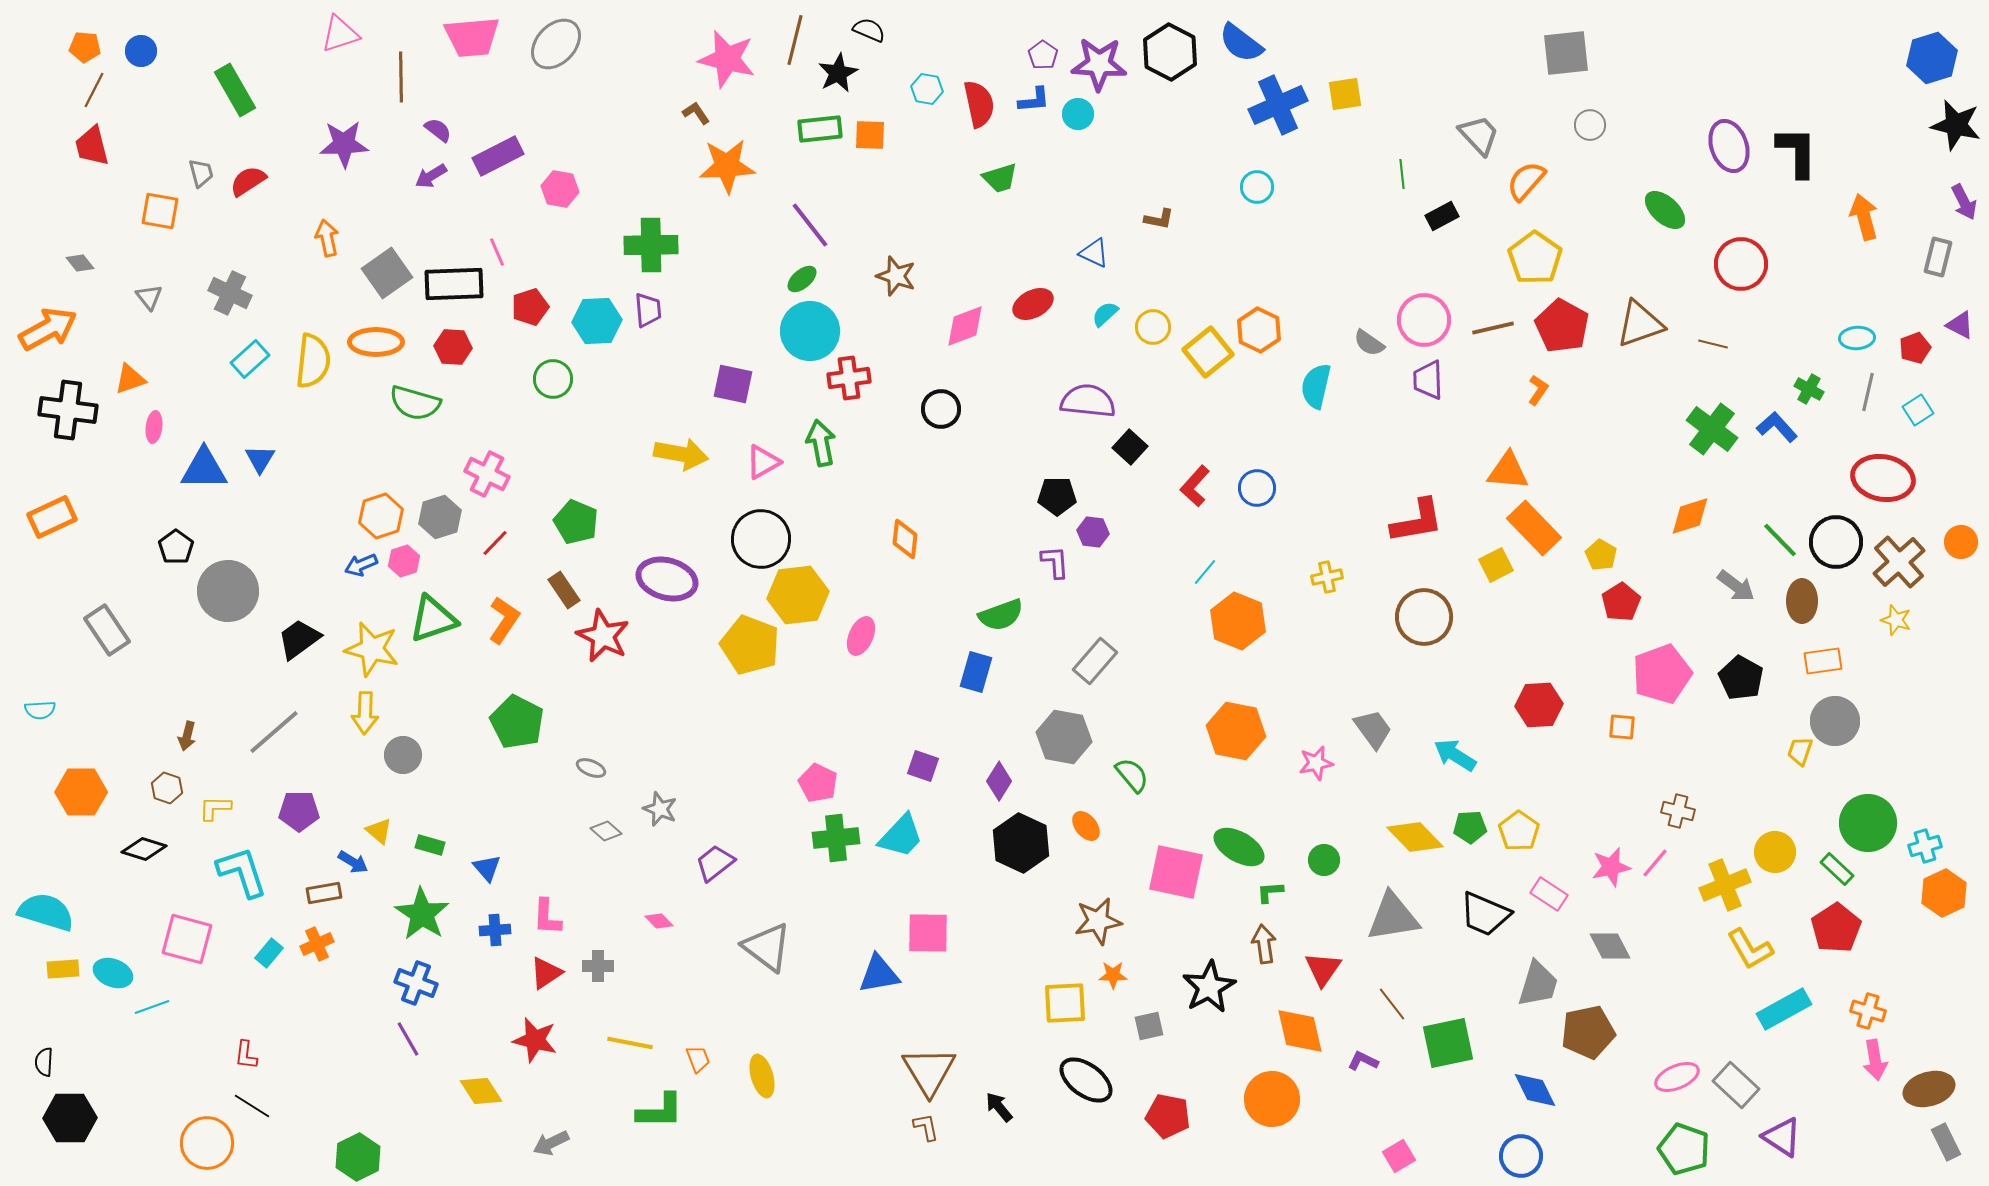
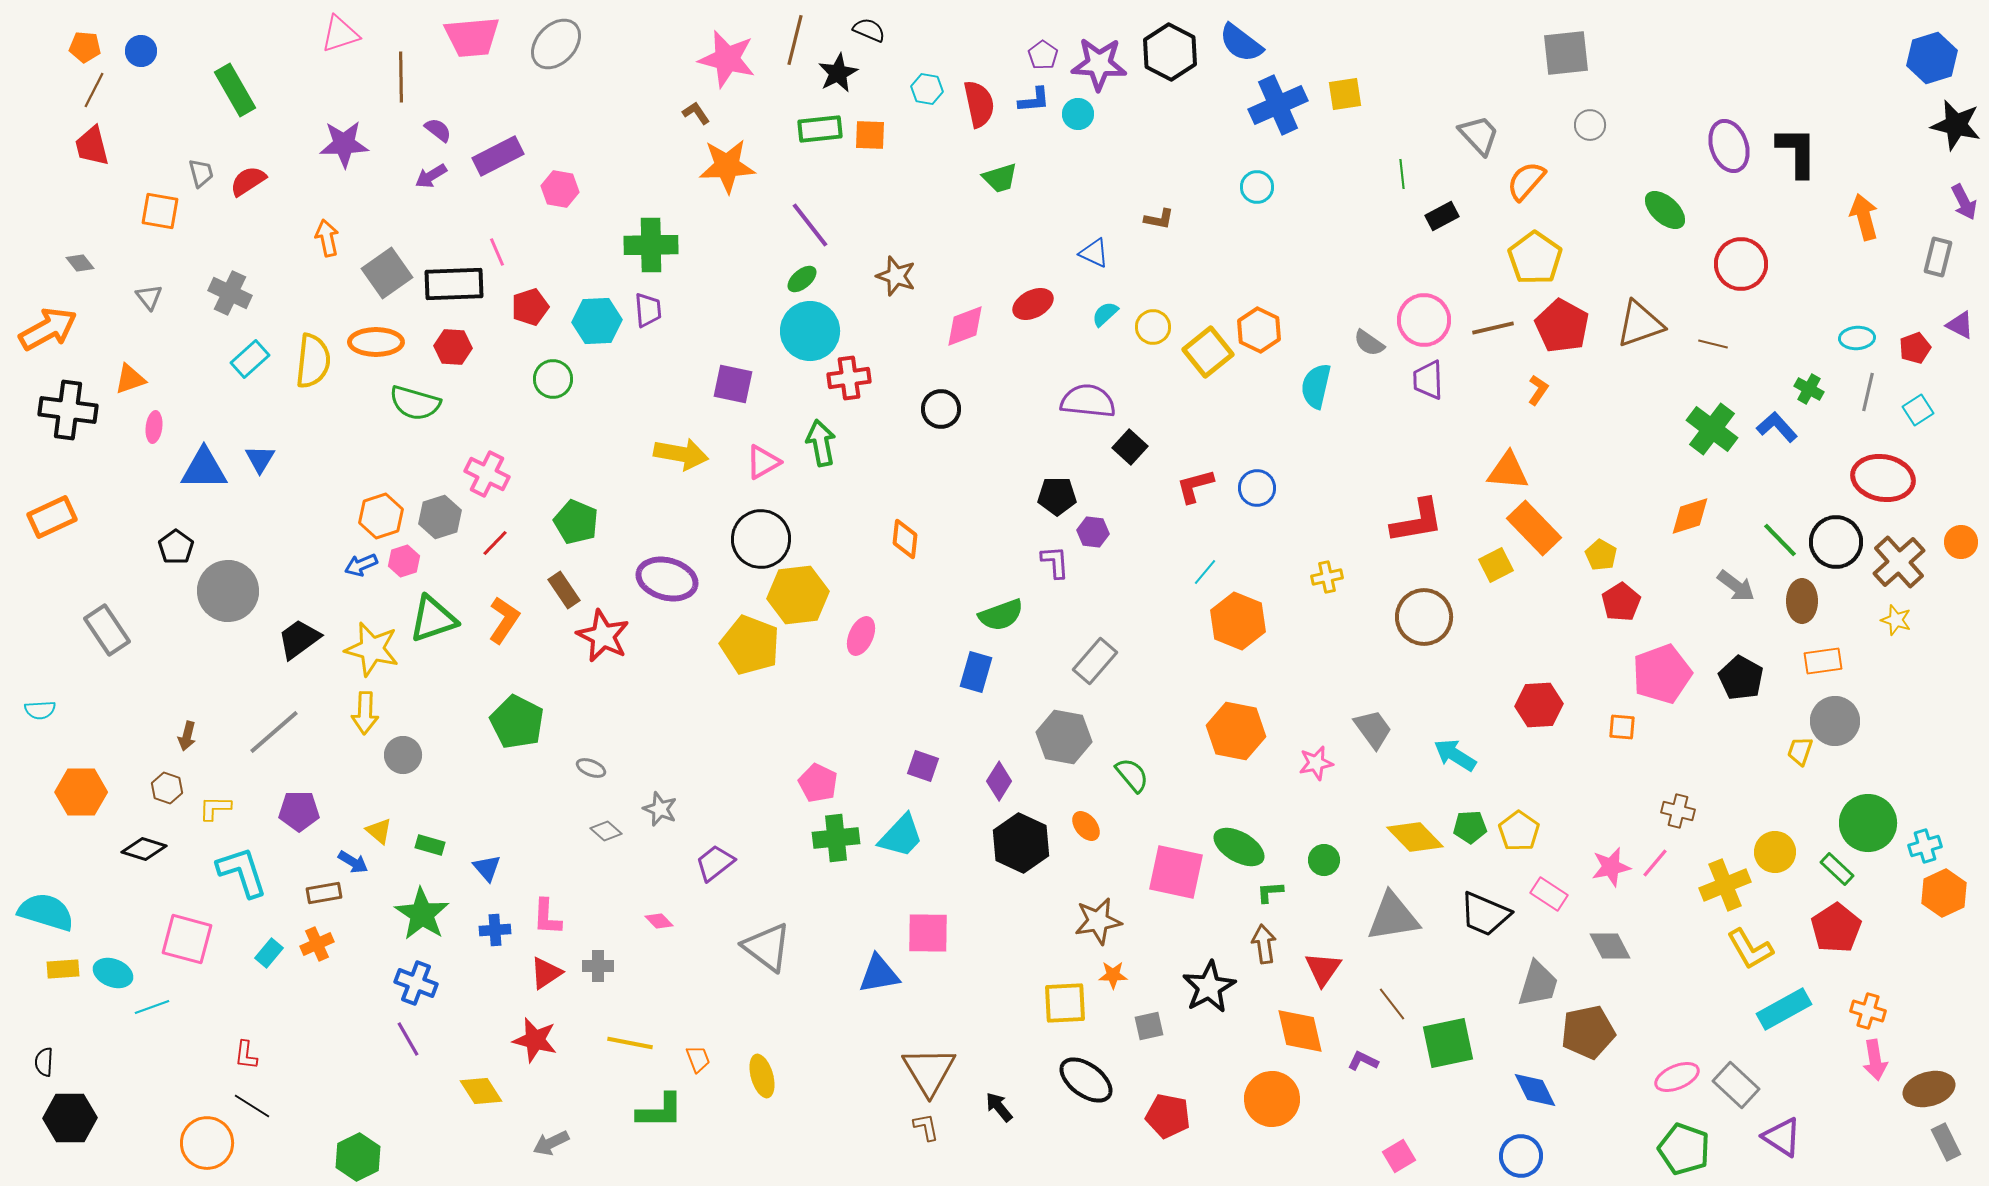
red L-shape at (1195, 486): rotated 33 degrees clockwise
